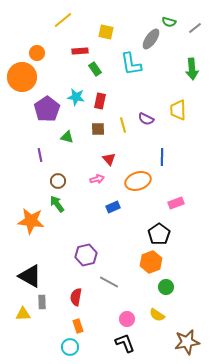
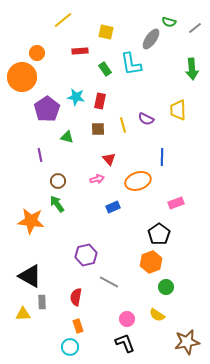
green rectangle at (95, 69): moved 10 px right
